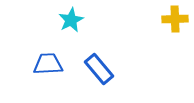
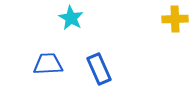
cyan star: moved 2 px up; rotated 15 degrees counterclockwise
blue rectangle: rotated 16 degrees clockwise
